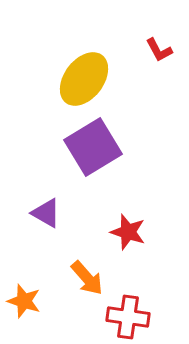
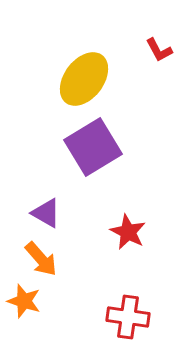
red star: rotated 9 degrees clockwise
orange arrow: moved 46 px left, 19 px up
